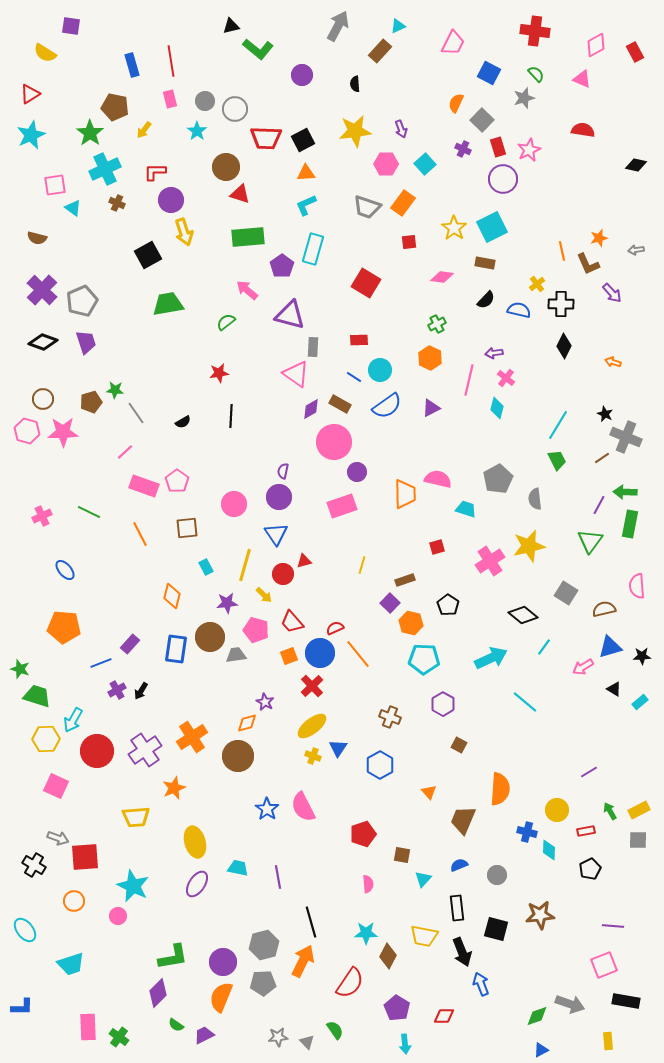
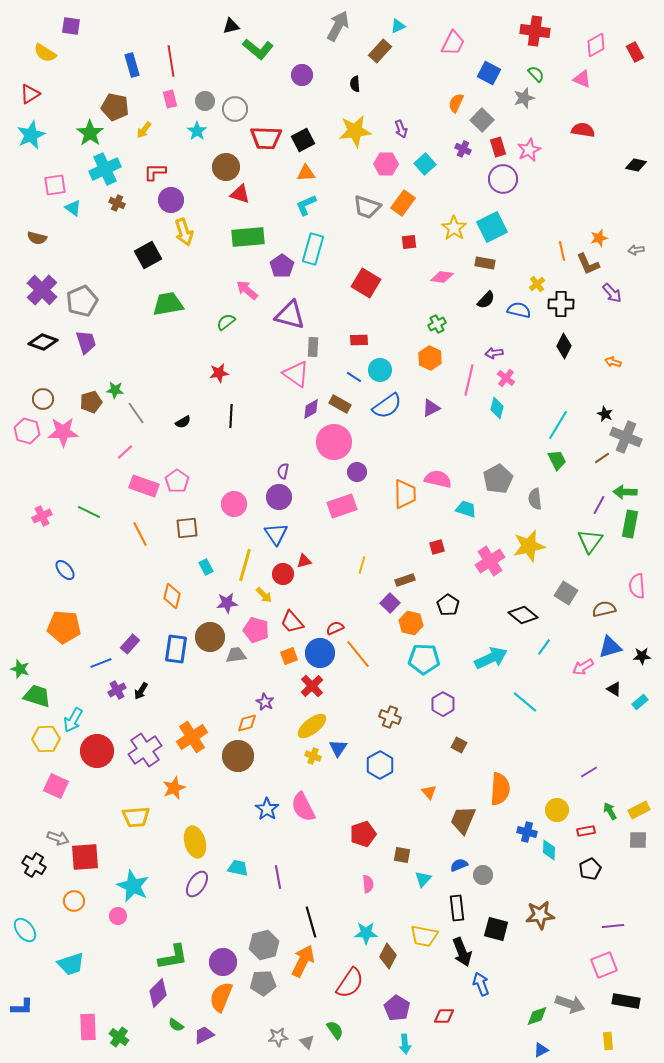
gray circle at (497, 875): moved 14 px left
purple line at (613, 926): rotated 10 degrees counterclockwise
